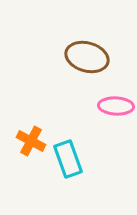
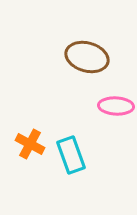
orange cross: moved 1 px left, 3 px down
cyan rectangle: moved 3 px right, 4 px up
